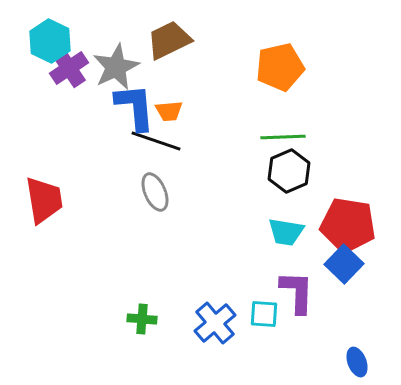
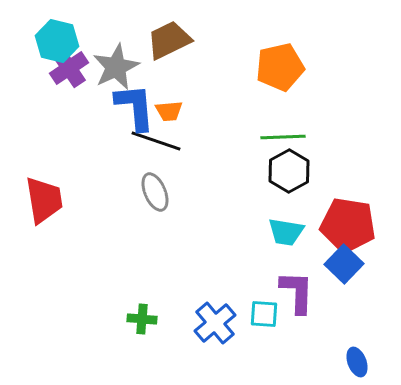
cyan hexagon: moved 7 px right; rotated 12 degrees counterclockwise
black hexagon: rotated 6 degrees counterclockwise
